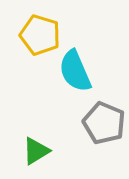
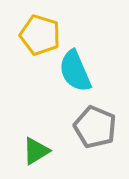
gray pentagon: moved 9 px left, 4 px down
